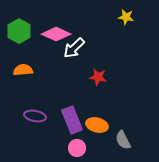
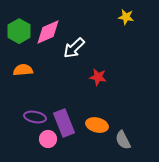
pink diamond: moved 8 px left, 2 px up; rotated 48 degrees counterclockwise
purple ellipse: moved 1 px down
purple rectangle: moved 8 px left, 3 px down
pink circle: moved 29 px left, 9 px up
